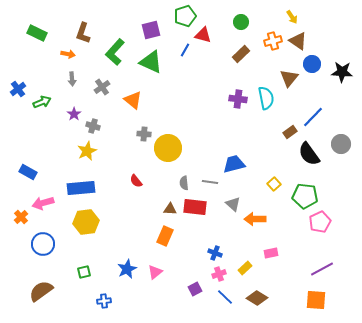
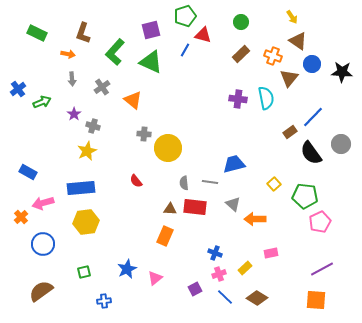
orange cross at (273, 41): moved 15 px down; rotated 36 degrees clockwise
black semicircle at (309, 154): moved 2 px right, 1 px up
pink triangle at (155, 272): moved 6 px down
